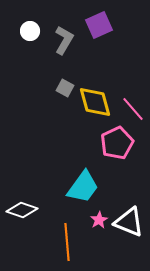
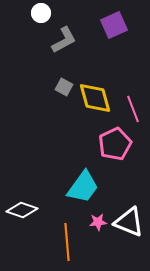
purple square: moved 15 px right
white circle: moved 11 px right, 18 px up
gray L-shape: rotated 32 degrees clockwise
gray square: moved 1 px left, 1 px up
yellow diamond: moved 4 px up
pink line: rotated 20 degrees clockwise
pink pentagon: moved 2 px left, 1 px down
pink star: moved 1 px left, 2 px down; rotated 24 degrees clockwise
